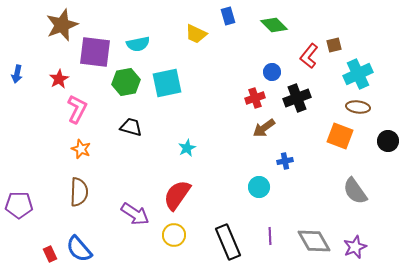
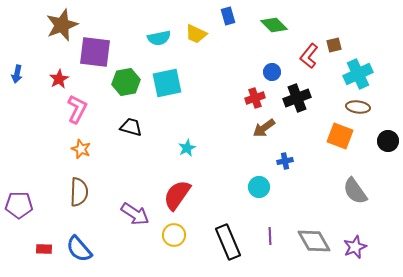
cyan semicircle: moved 21 px right, 6 px up
red rectangle: moved 6 px left, 5 px up; rotated 63 degrees counterclockwise
